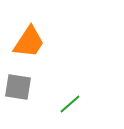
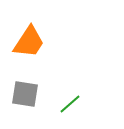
gray square: moved 7 px right, 7 px down
